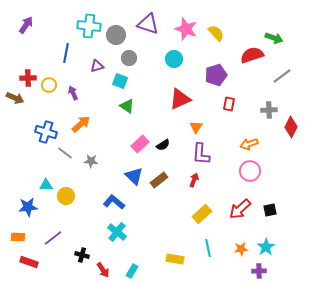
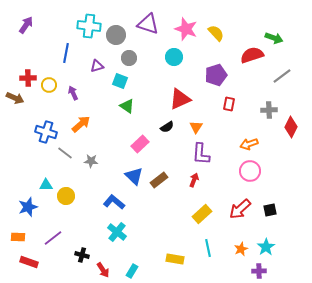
cyan circle at (174, 59): moved 2 px up
black semicircle at (163, 145): moved 4 px right, 18 px up
blue star at (28, 207): rotated 12 degrees counterclockwise
orange star at (241, 249): rotated 16 degrees counterclockwise
